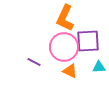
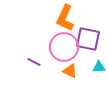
purple square: moved 2 px up; rotated 15 degrees clockwise
